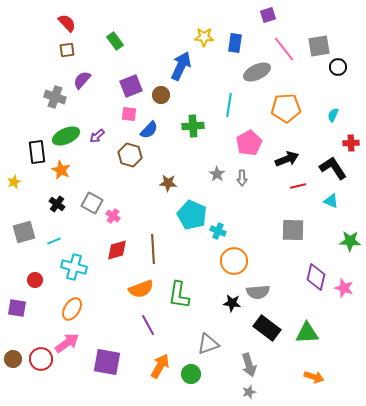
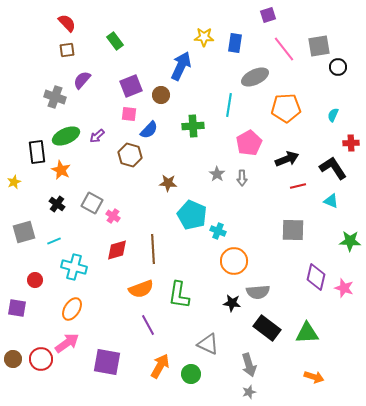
gray ellipse at (257, 72): moved 2 px left, 5 px down
gray triangle at (208, 344): rotated 45 degrees clockwise
